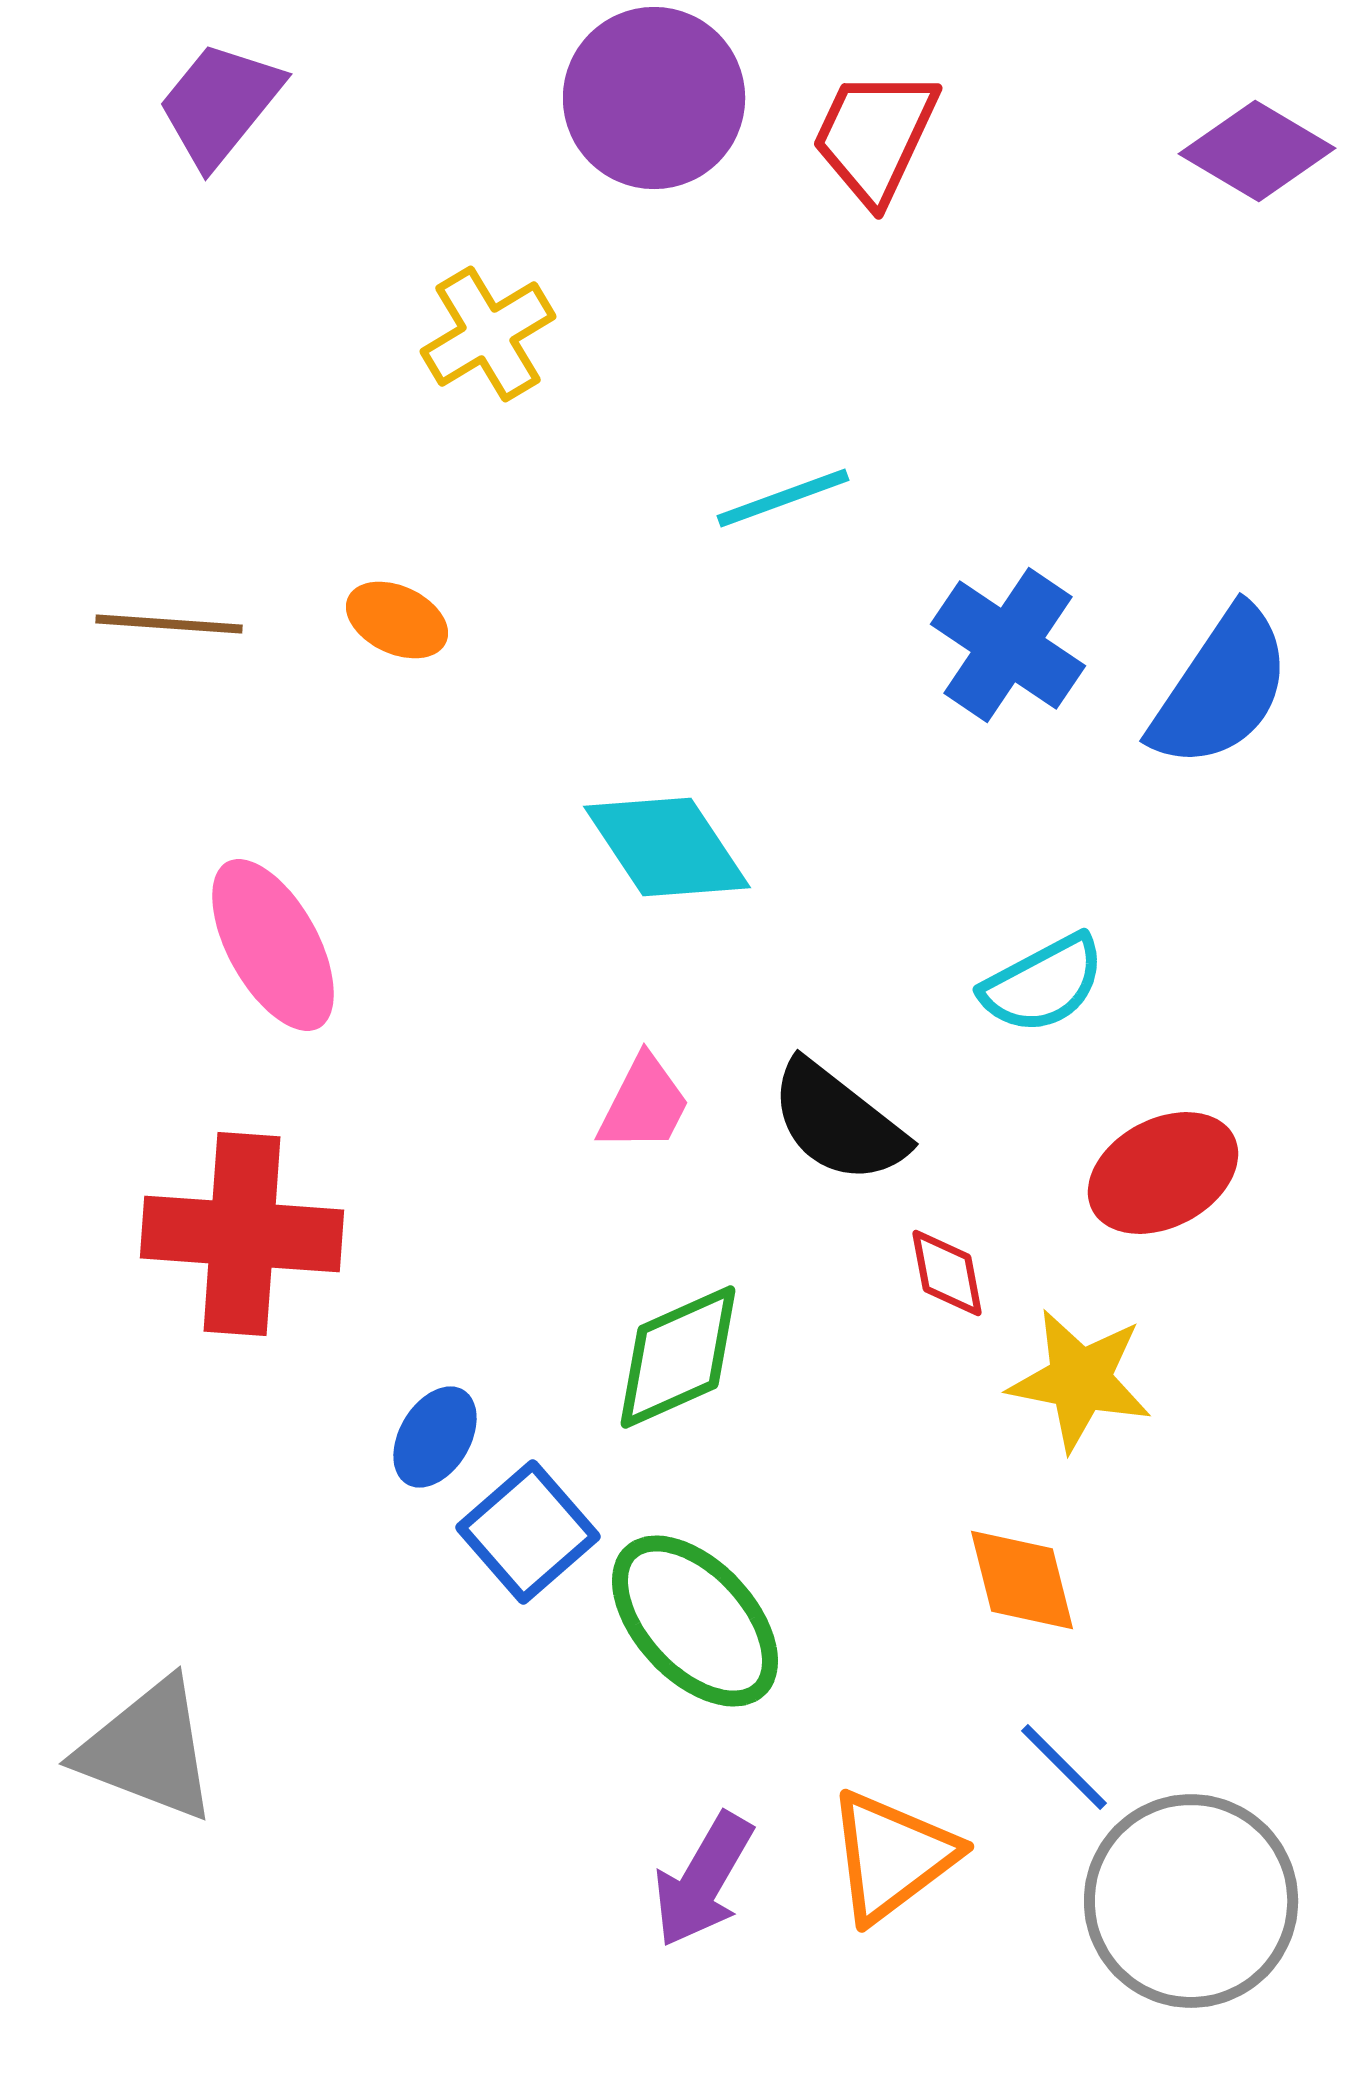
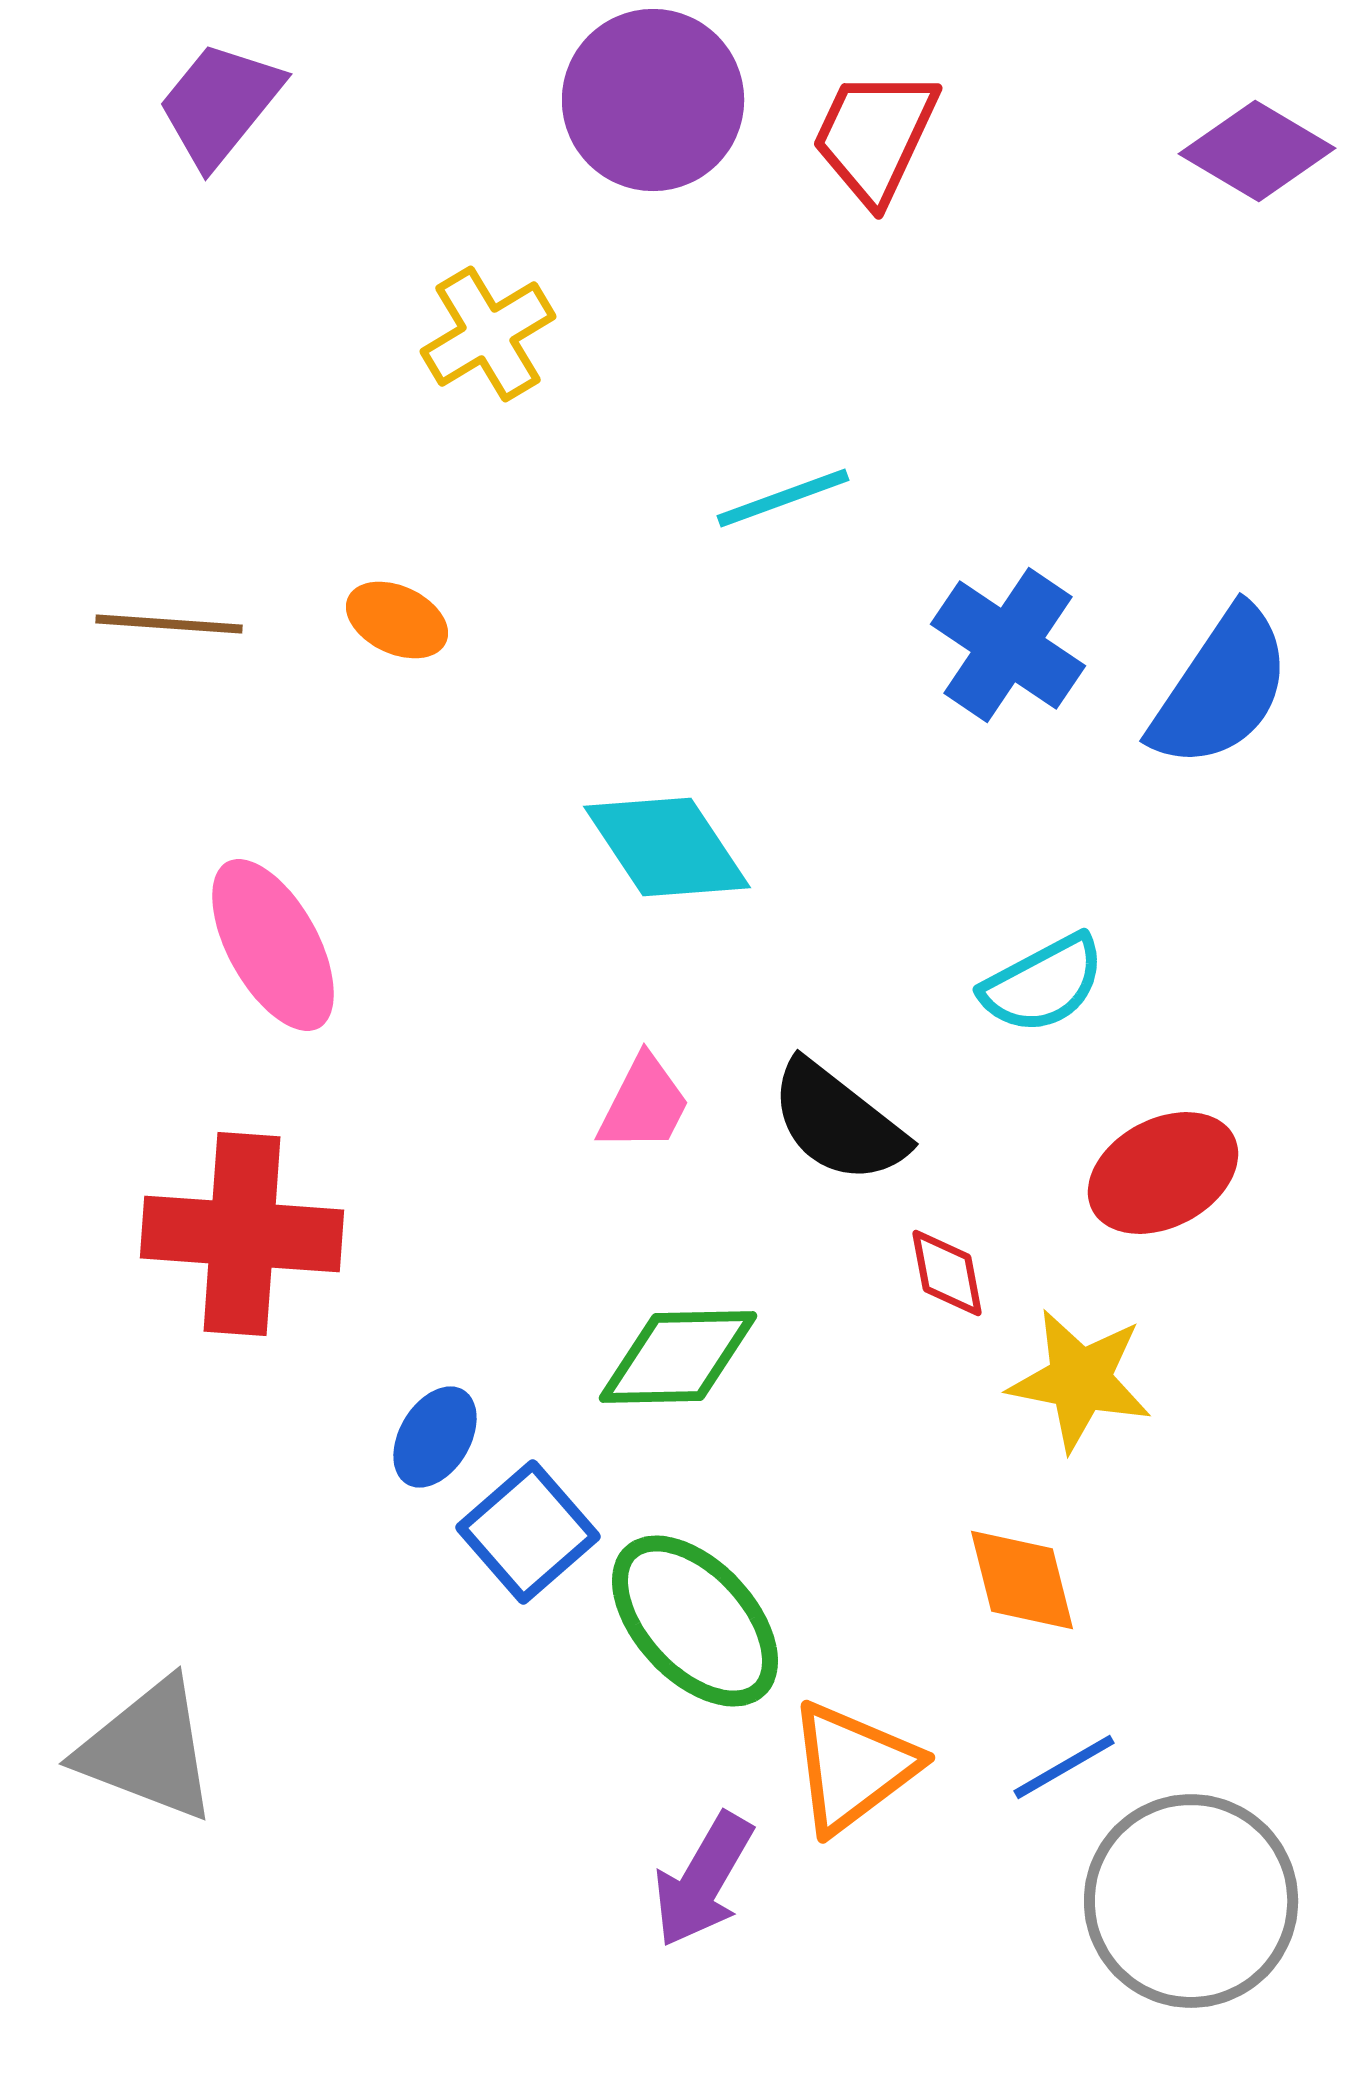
purple circle: moved 1 px left, 2 px down
green diamond: rotated 23 degrees clockwise
blue line: rotated 75 degrees counterclockwise
orange triangle: moved 39 px left, 89 px up
